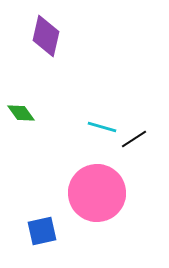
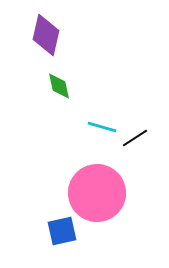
purple diamond: moved 1 px up
green diamond: moved 38 px right, 27 px up; rotated 24 degrees clockwise
black line: moved 1 px right, 1 px up
blue square: moved 20 px right
